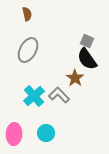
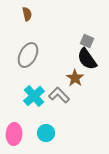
gray ellipse: moved 5 px down
